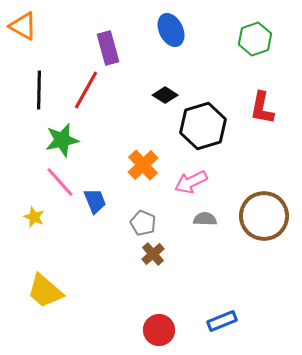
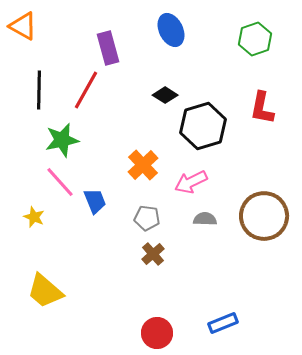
gray pentagon: moved 4 px right, 5 px up; rotated 15 degrees counterclockwise
blue rectangle: moved 1 px right, 2 px down
red circle: moved 2 px left, 3 px down
